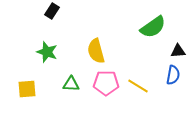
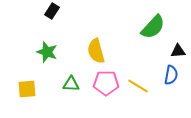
green semicircle: rotated 12 degrees counterclockwise
blue semicircle: moved 2 px left
